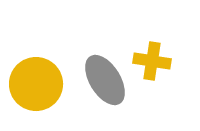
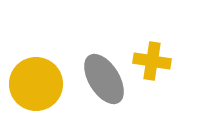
gray ellipse: moved 1 px left, 1 px up
